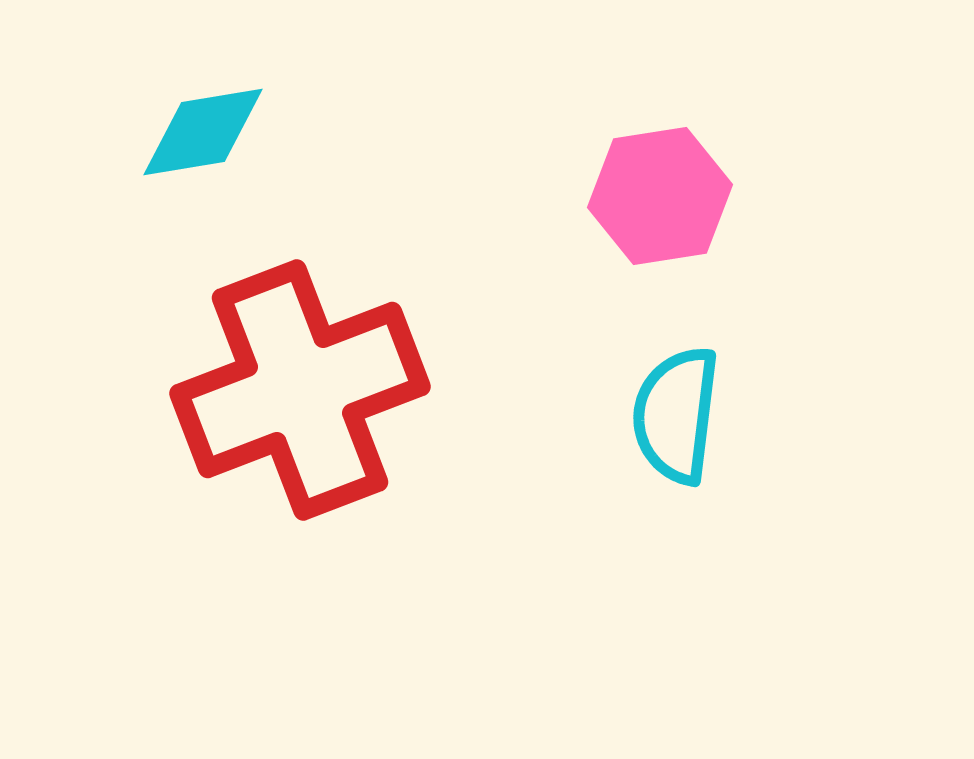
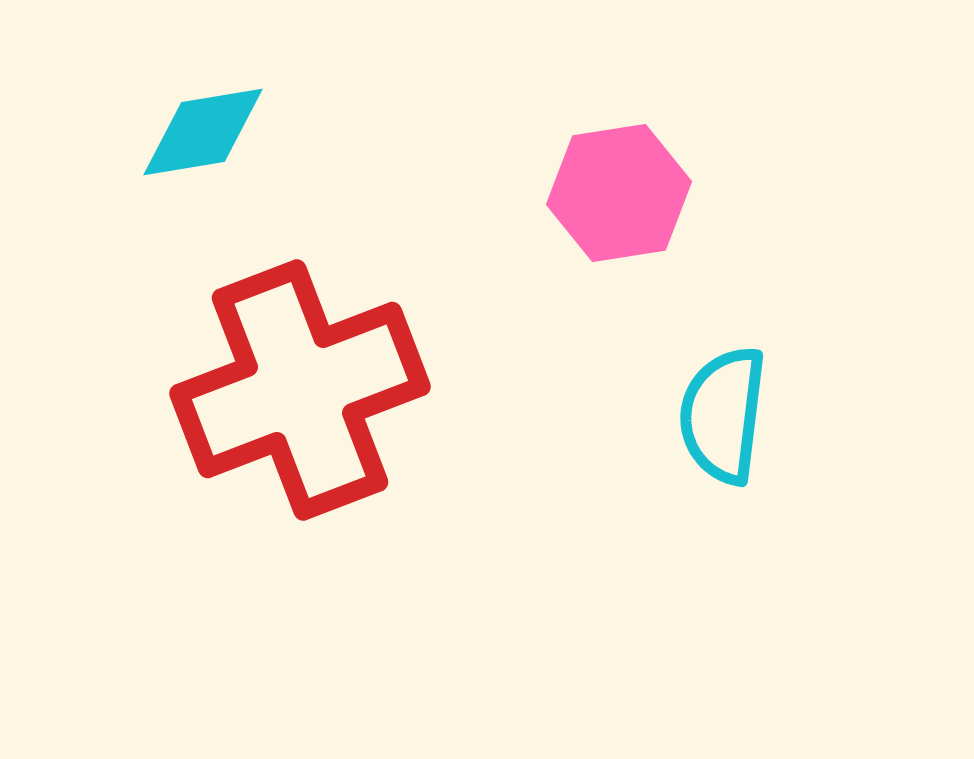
pink hexagon: moved 41 px left, 3 px up
cyan semicircle: moved 47 px right
